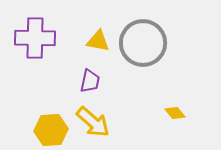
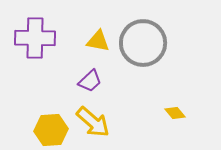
purple trapezoid: rotated 35 degrees clockwise
